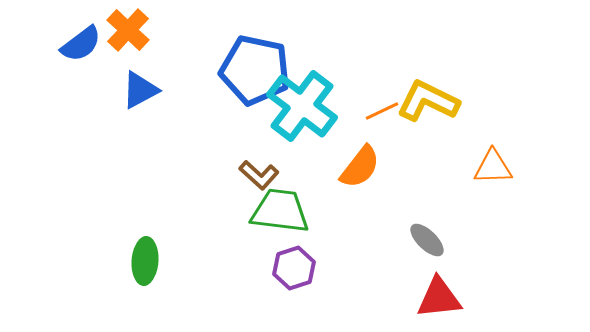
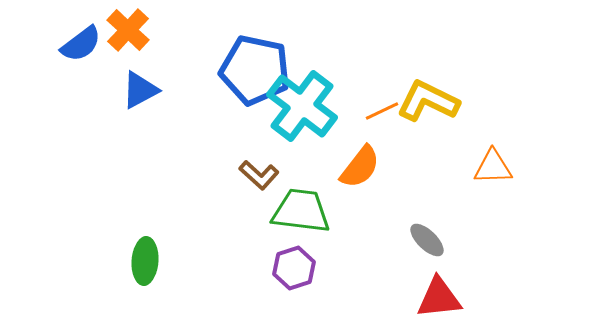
green trapezoid: moved 21 px right
